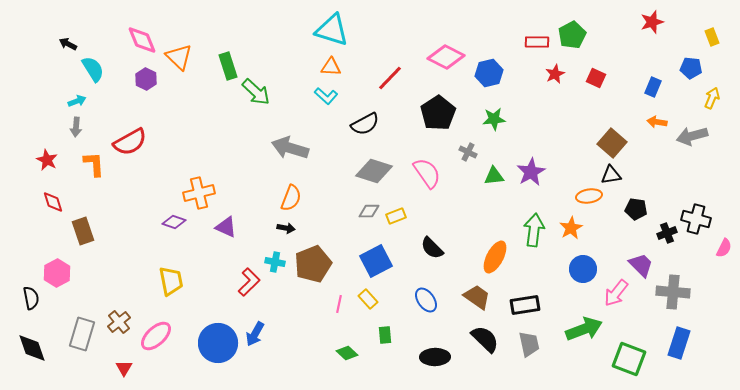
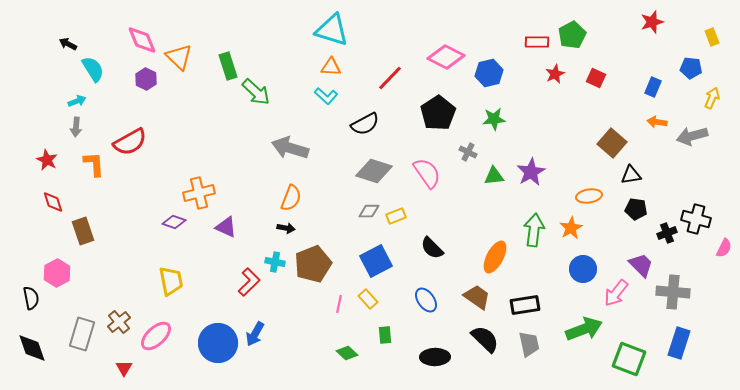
black triangle at (611, 175): moved 20 px right
